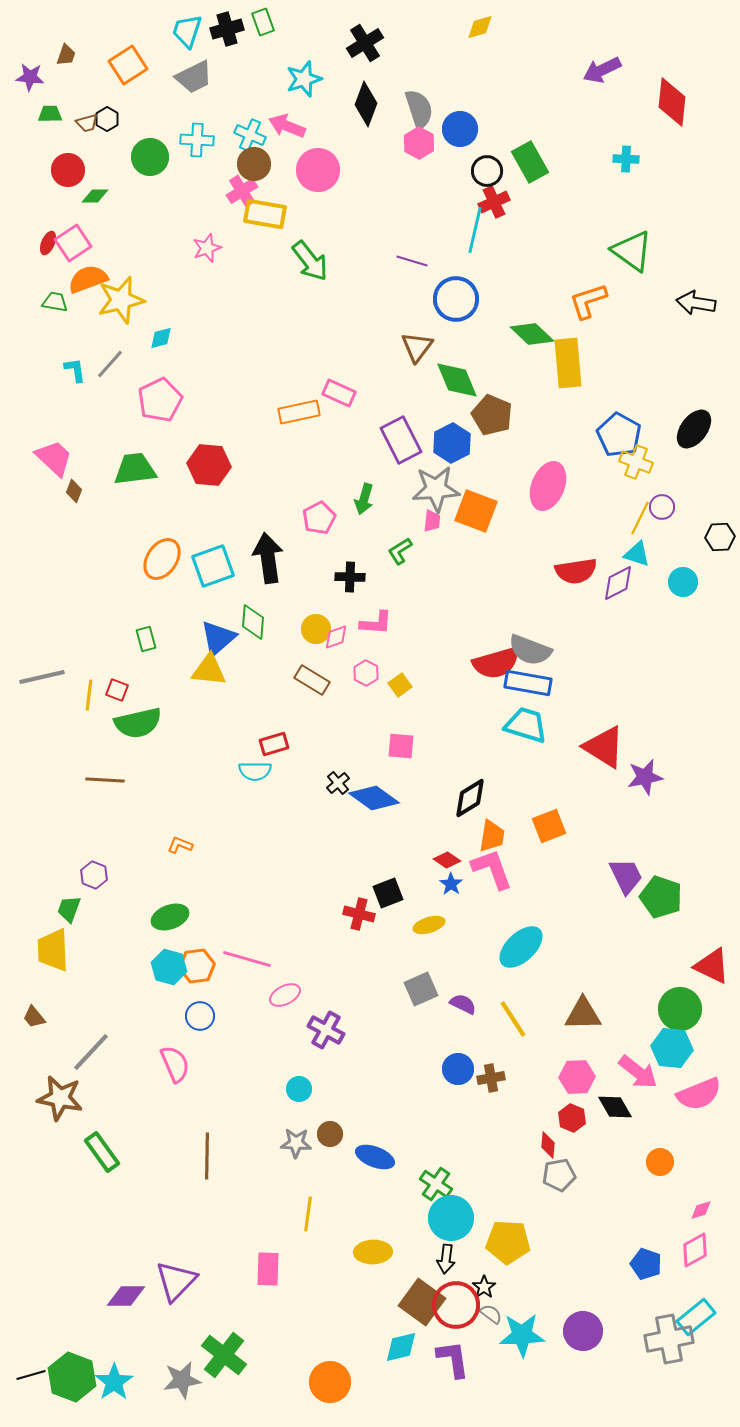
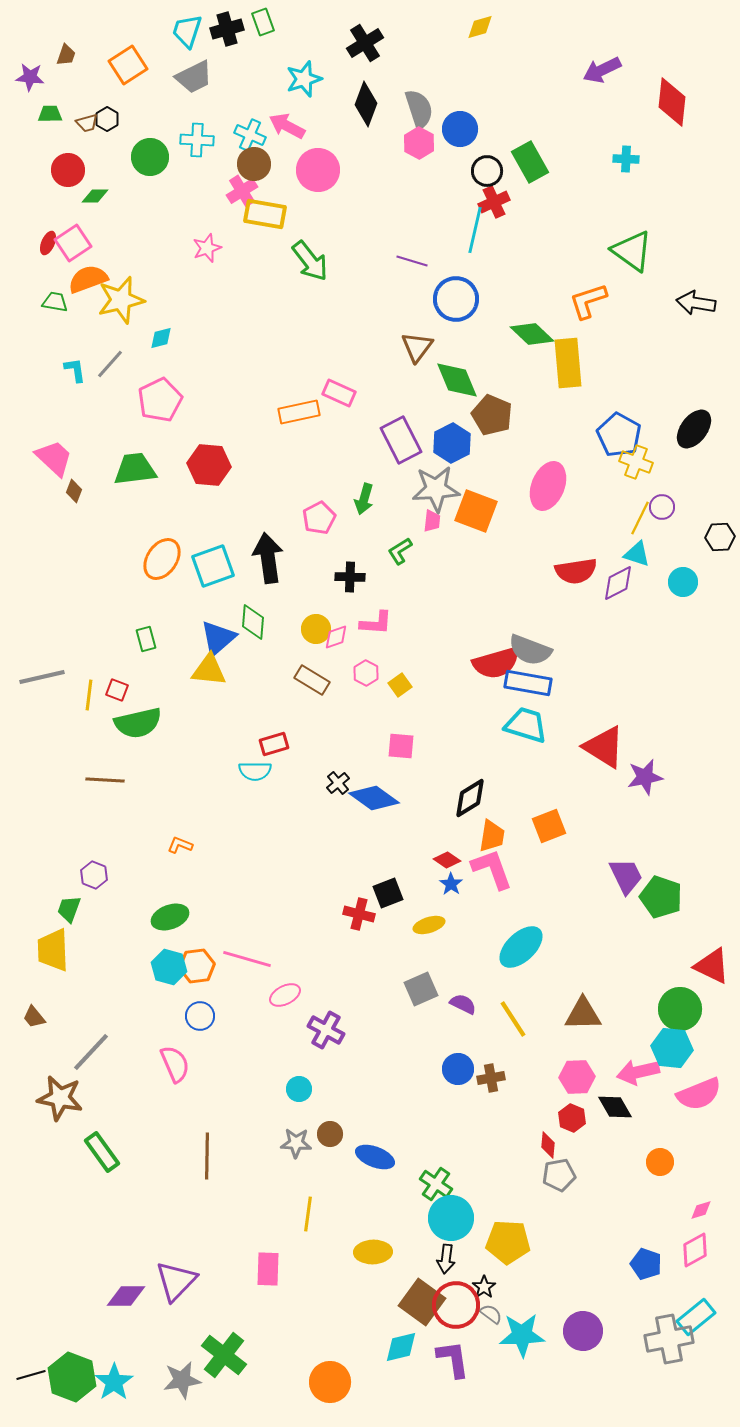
pink arrow at (287, 126): rotated 6 degrees clockwise
pink arrow at (638, 1072): rotated 129 degrees clockwise
